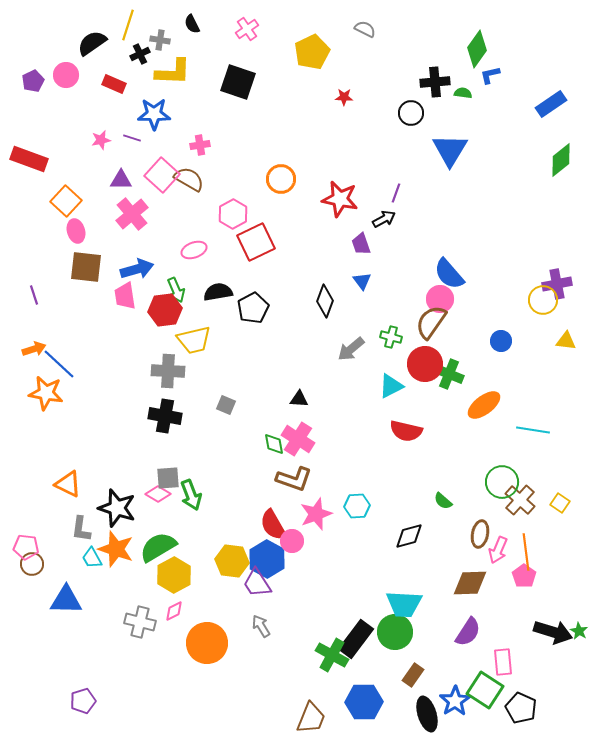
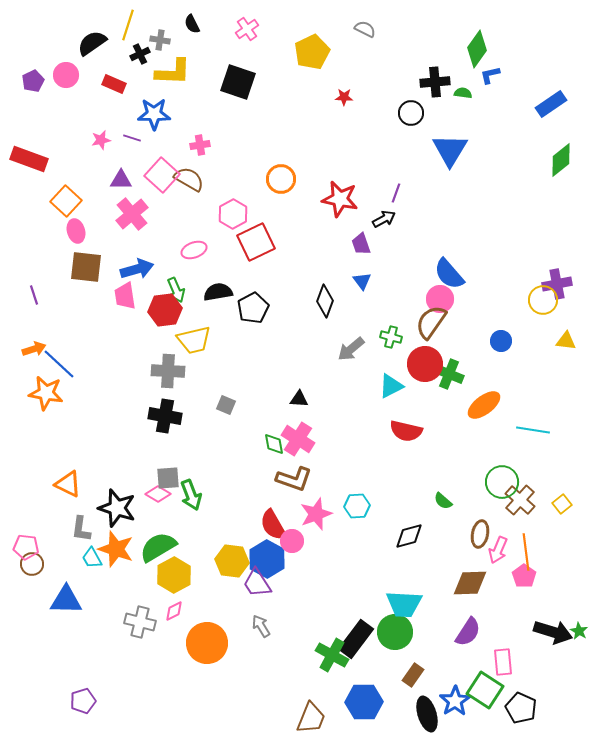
yellow square at (560, 503): moved 2 px right, 1 px down; rotated 18 degrees clockwise
